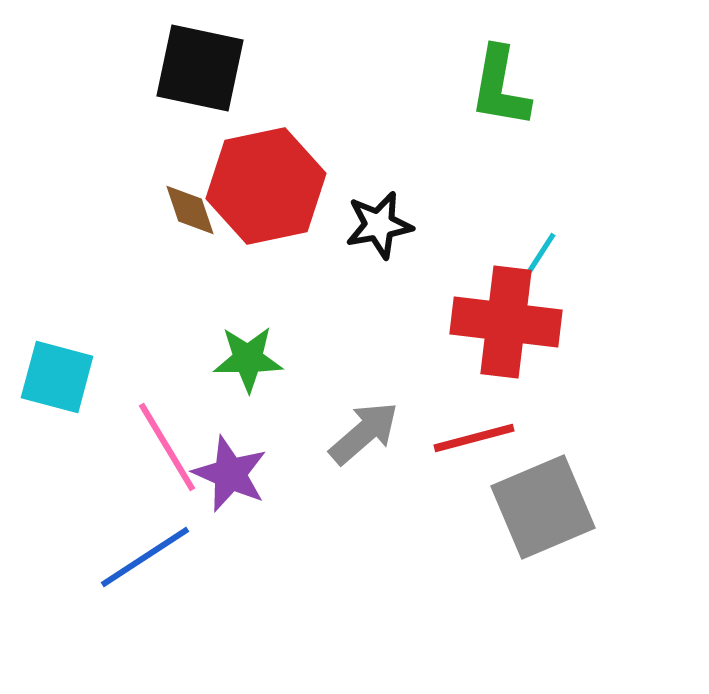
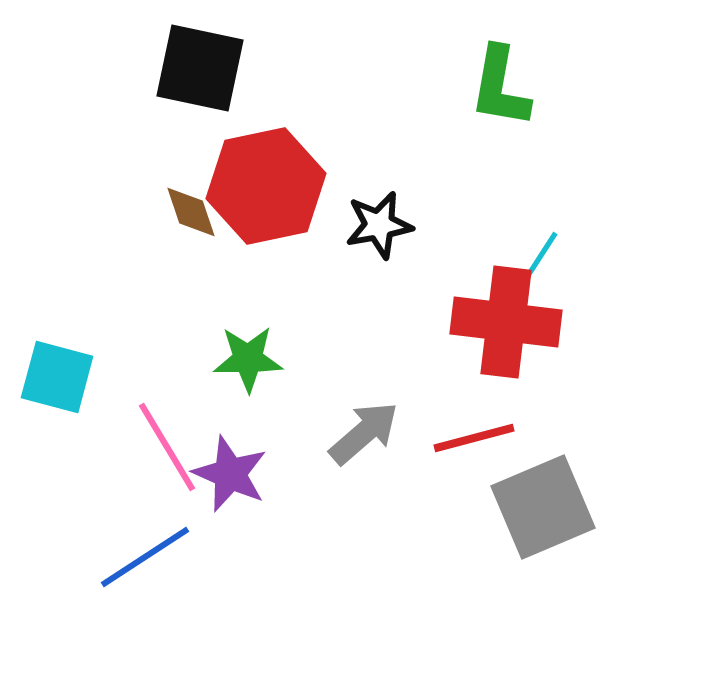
brown diamond: moved 1 px right, 2 px down
cyan line: moved 2 px right, 1 px up
